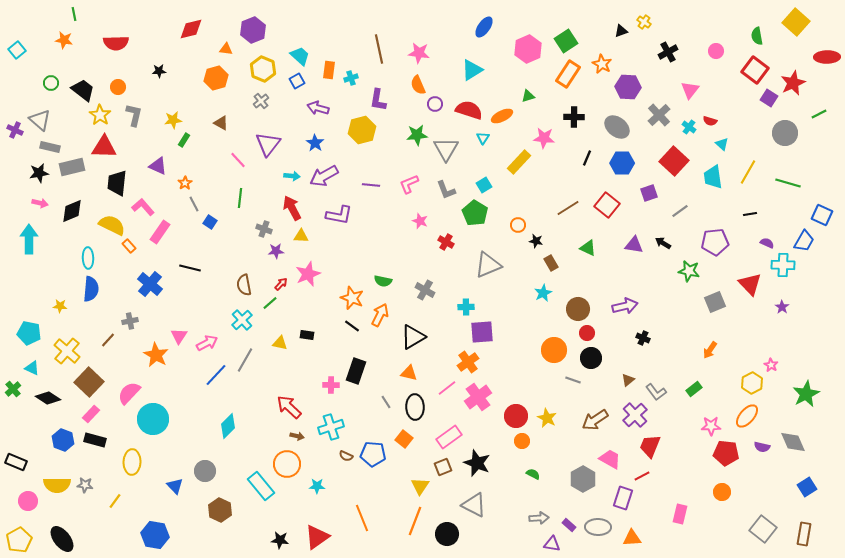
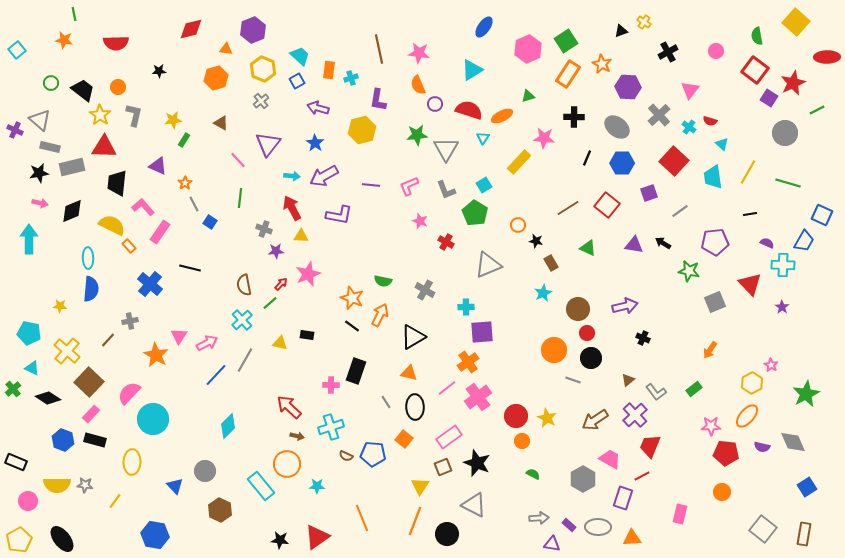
green line at (819, 114): moved 2 px left, 4 px up
pink L-shape at (409, 184): moved 2 px down
